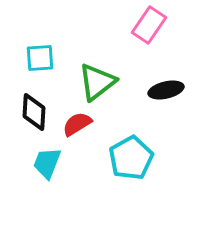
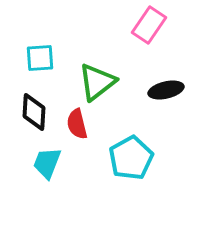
red semicircle: rotated 72 degrees counterclockwise
